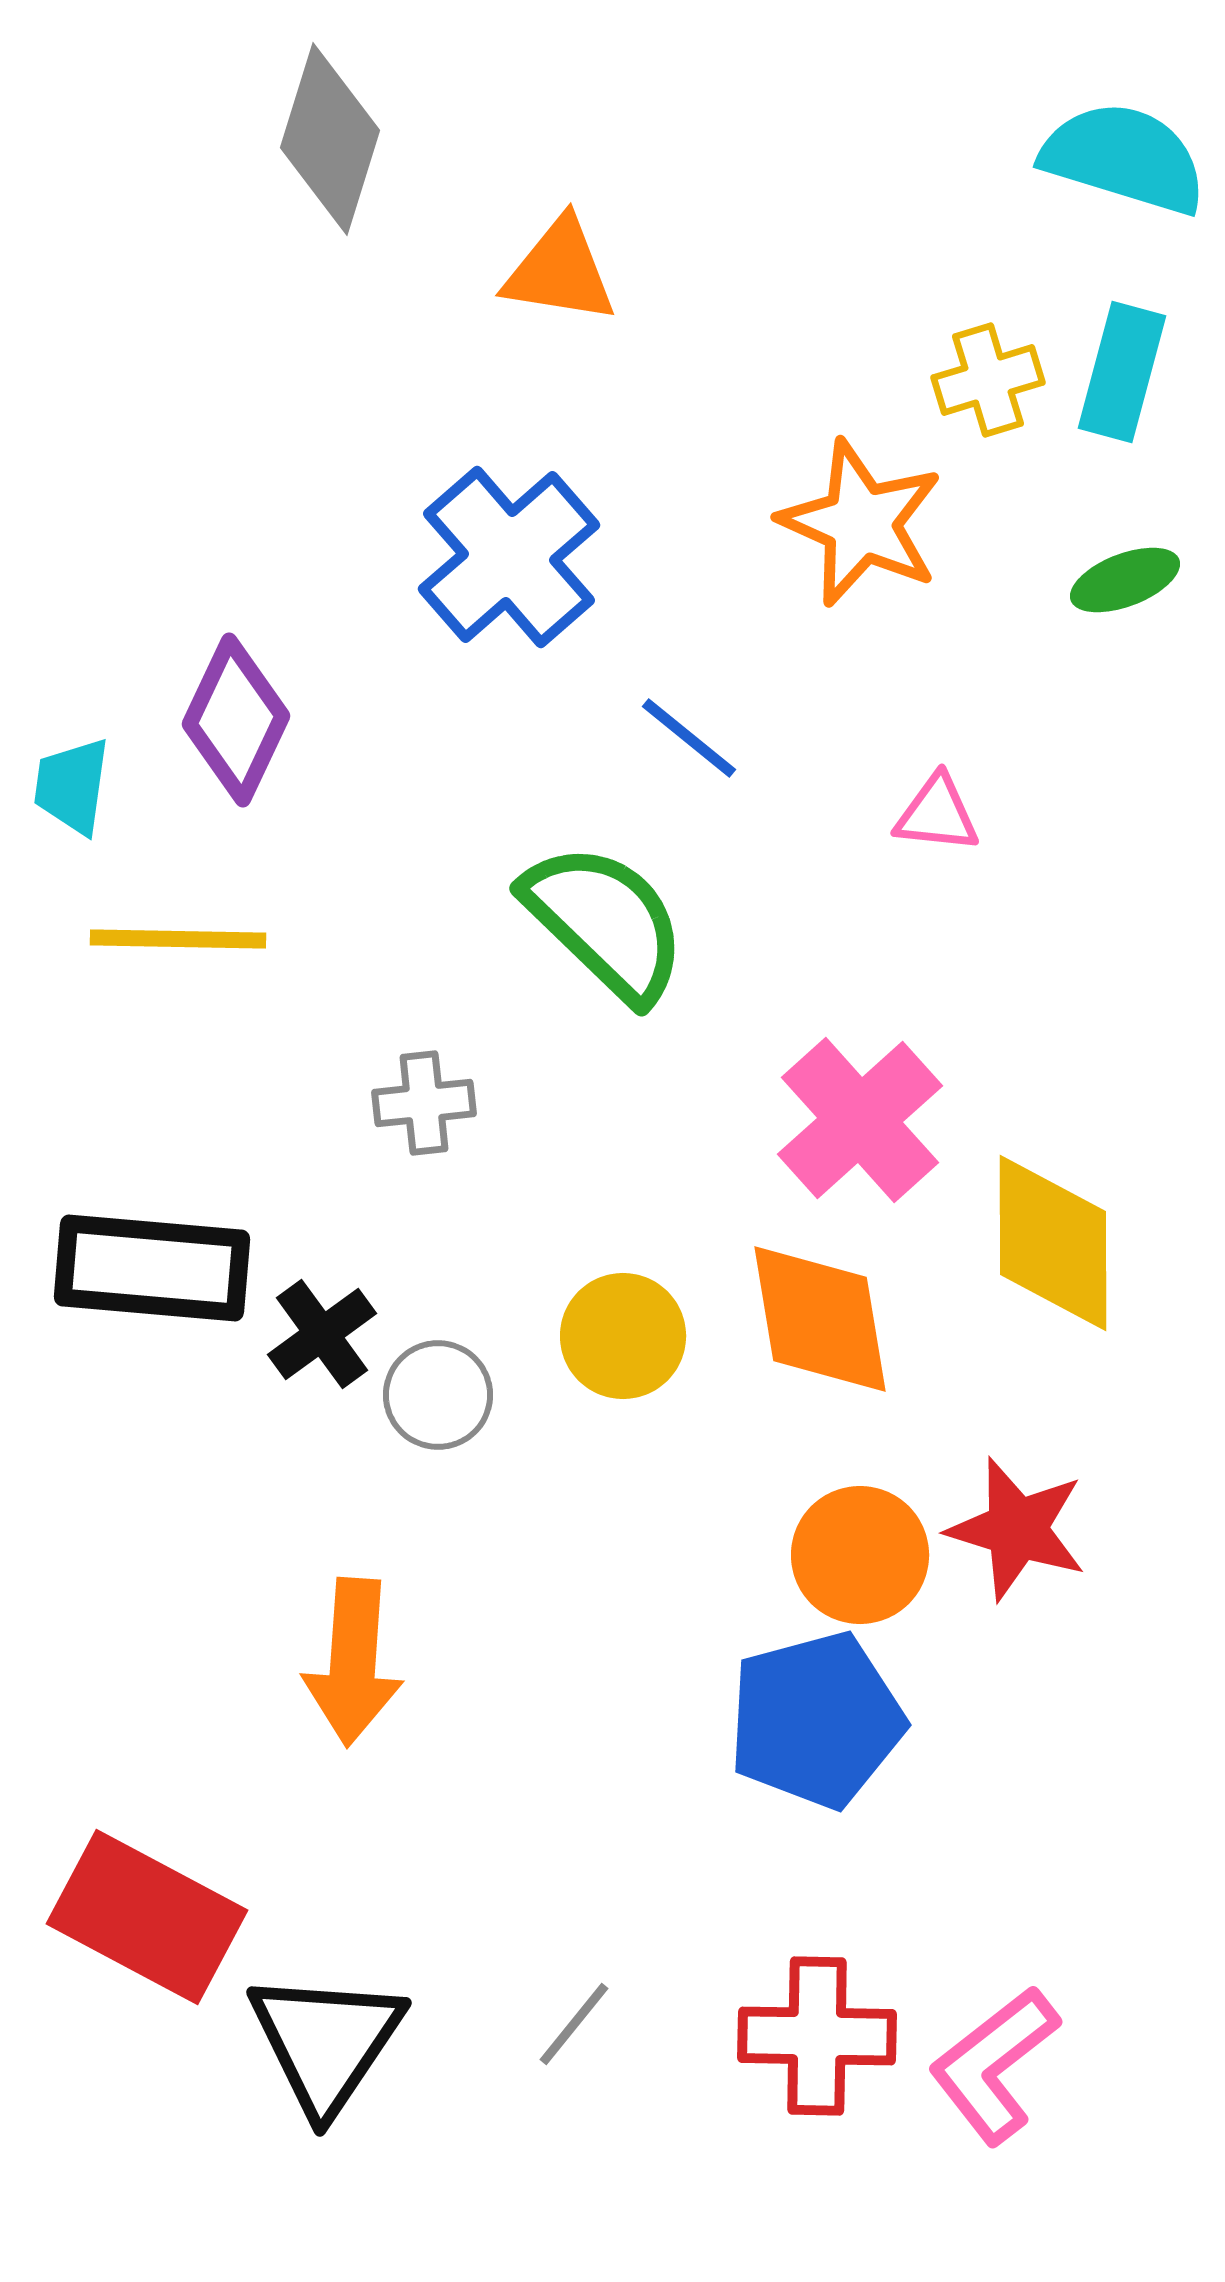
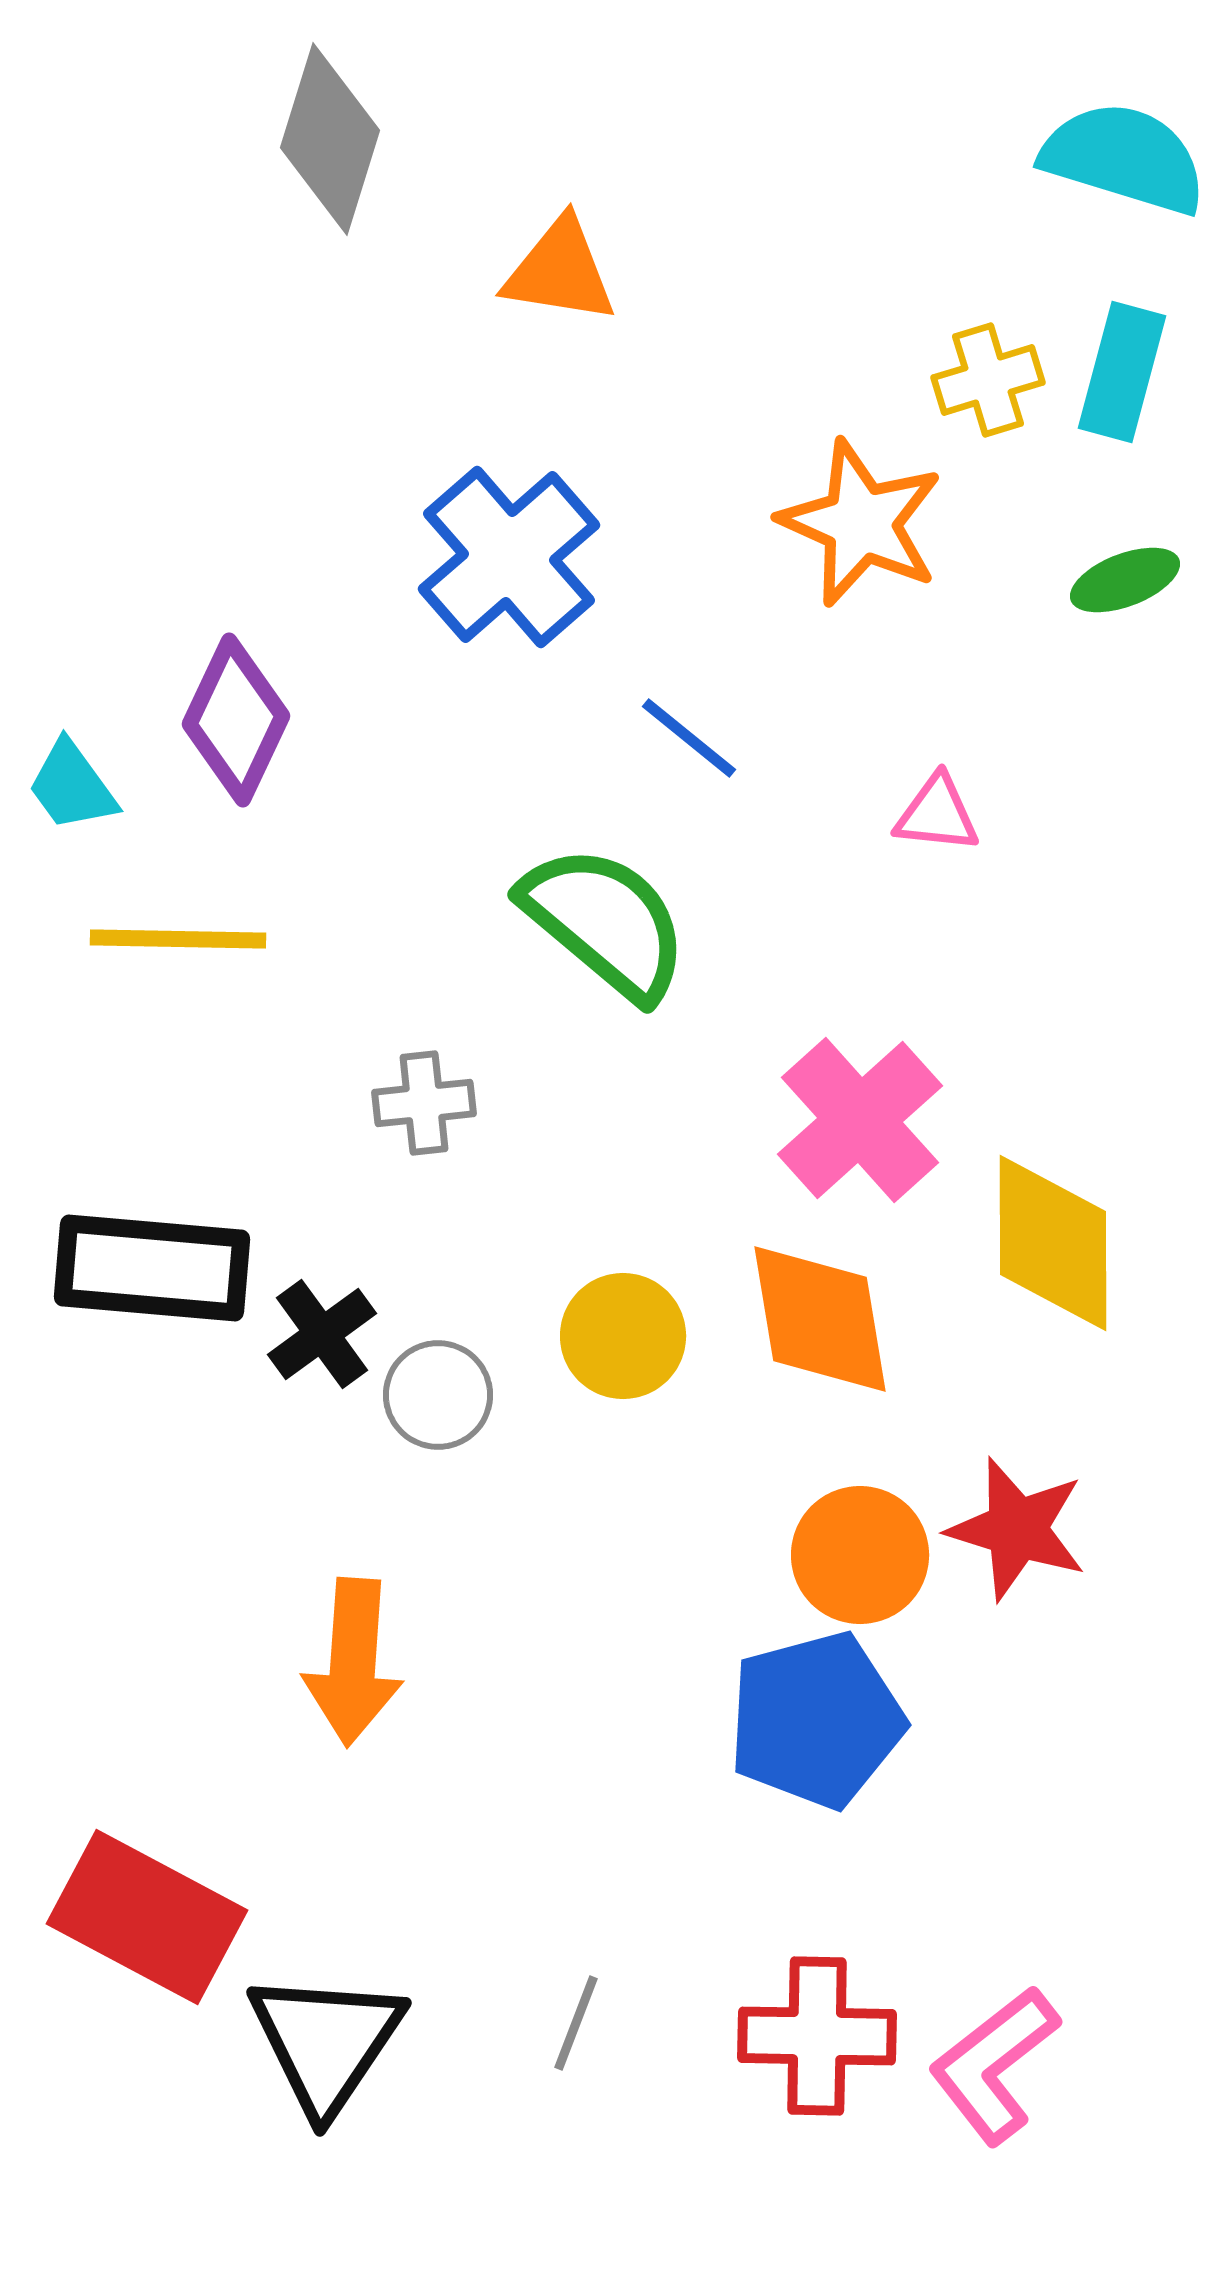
cyan trapezoid: rotated 44 degrees counterclockwise
green semicircle: rotated 4 degrees counterclockwise
gray line: moved 2 px right, 1 px up; rotated 18 degrees counterclockwise
